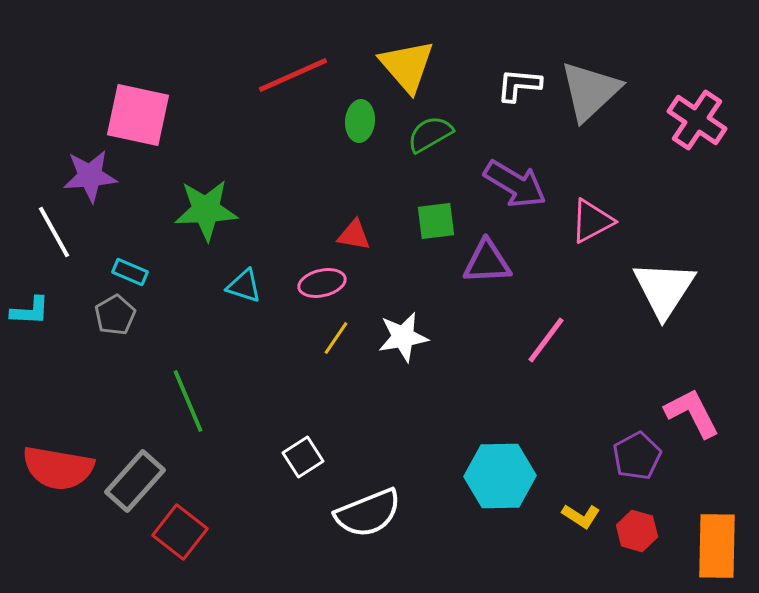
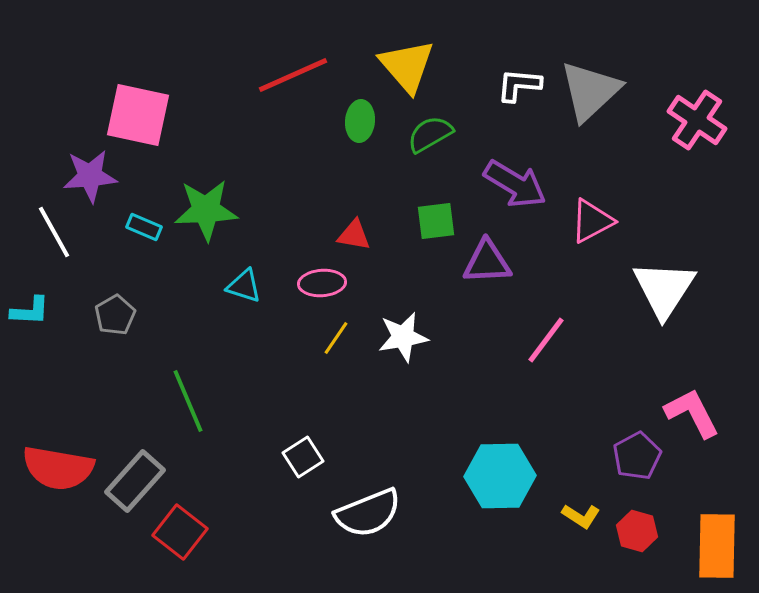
cyan rectangle: moved 14 px right, 45 px up
pink ellipse: rotated 9 degrees clockwise
